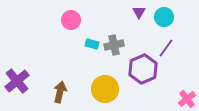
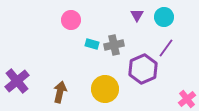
purple triangle: moved 2 px left, 3 px down
